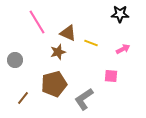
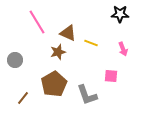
pink arrow: rotated 96 degrees clockwise
brown pentagon: rotated 15 degrees counterclockwise
gray L-shape: moved 3 px right, 4 px up; rotated 75 degrees counterclockwise
